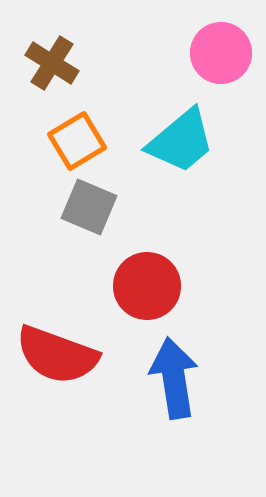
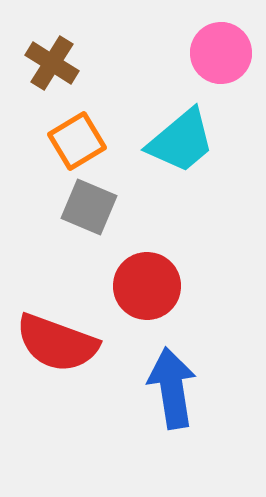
red semicircle: moved 12 px up
blue arrow: moved 2 px left, 10 px down
